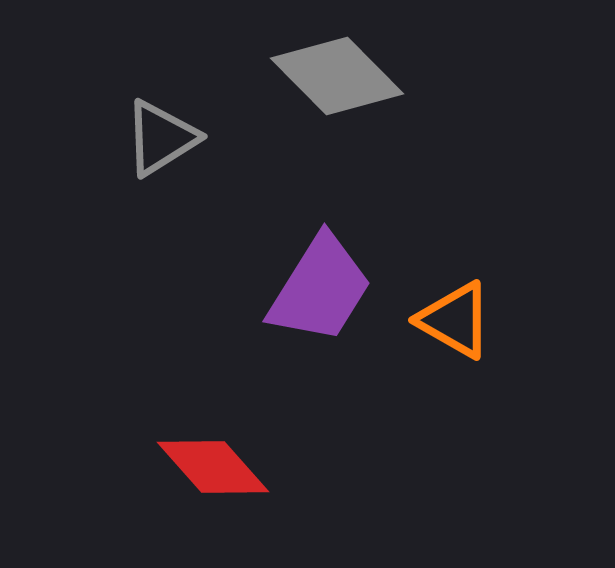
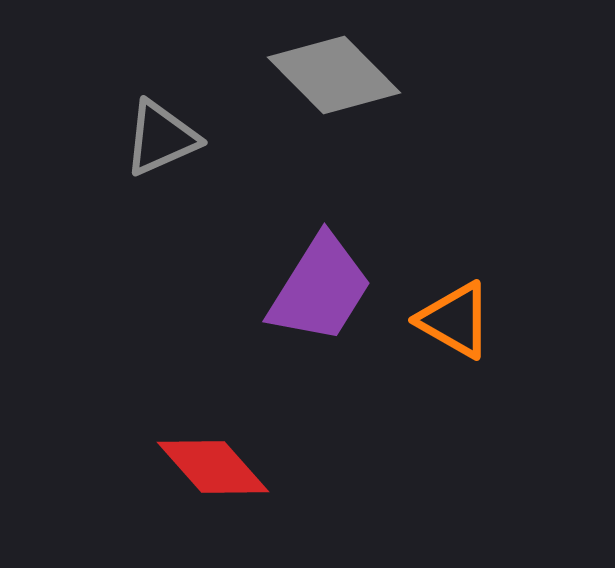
gray diamond: moved 3 px left, 1 px up
gray triangle: rotated 8 degrees clockwise
